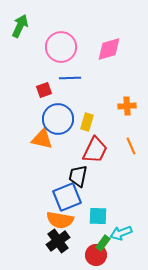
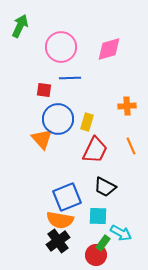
red square: rotated 28 degrees clockwise
orange triangle: rotated 35 degrees clockwise
black trapezoid: moved 27 px right, 11 px down; rotated 75 degrees counterclockwise
cyan arrow: rotated 130 degrees counterclockwise
